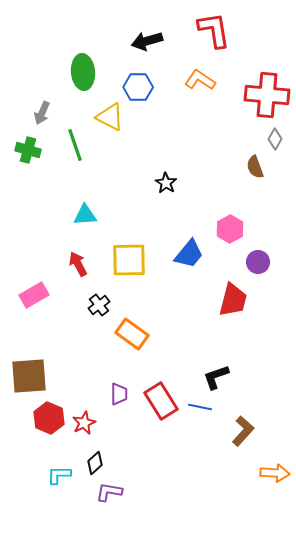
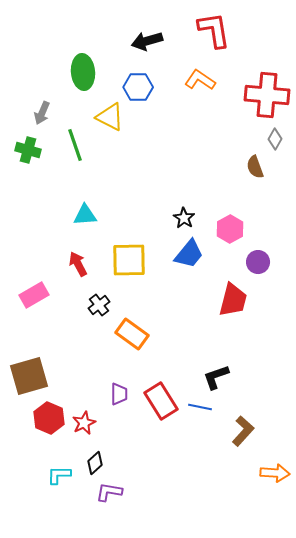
black star: moved 18 px right, 35 px down
brown square: rotated 12 degrees counterclockwise
